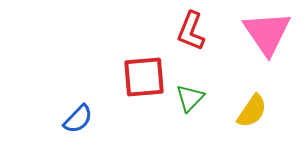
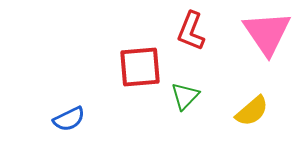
red square: moved 4 px left, 10 px up
green triangle: moved 5 px left, 2 px up
yellow semicircle: rotated 15 degrees clockwise
blue semicircle: moved 9 px left; rotated 20 degrees clockwise
